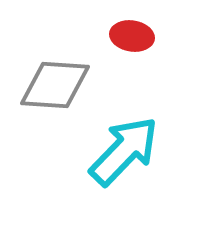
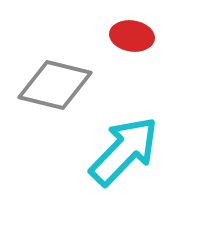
gray diamond: rotated 10 degrees clockwise
